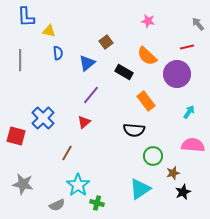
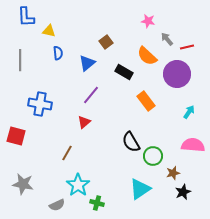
gray arrow: moved 31 px left, 15 px down
blue cross: moved 3 px left, 14 px up; rotated 35 degrees counterclockwise
black semicircle: moved 3 px left, 12 px down; rotated 55 degrees clockwise
